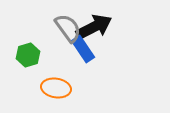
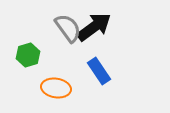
black arrow: rotated 9 degrees counterclockwise
blue rectangle: moved 16 px right, 22 px down
